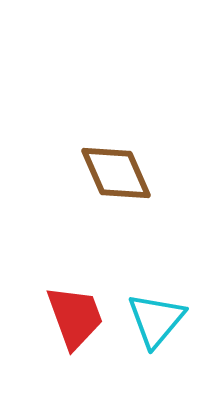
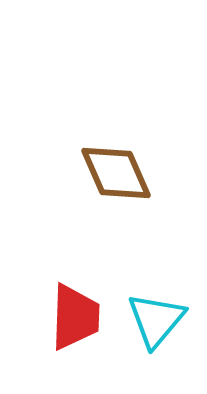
red trapezoid: rotated 22 degrees clockwise
